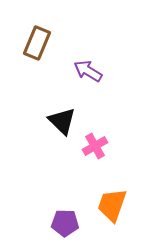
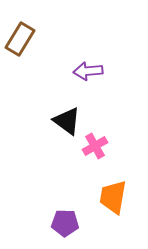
brown rectangle: moved 17 px left, 4 px up; rotated 8 degrees clockwise
purple arrow: rotated 36 degrees counterclockwise
black triangle: moved 5 px right; rotated 8 degrees counterclockwise
orange trapezoid: moved 1 px right, 8 px up; rotated 9 degrees counterclockwise
